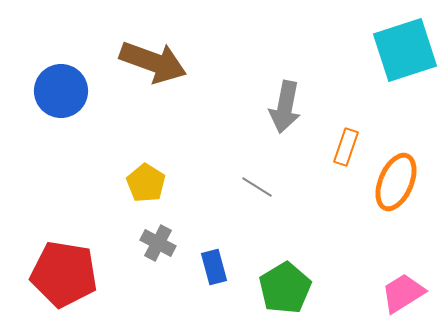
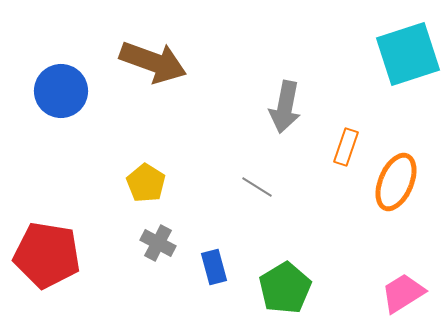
cyan square: moved 3 px right, 4 px down
red pentagon: moved 17 px left, 19 px up
